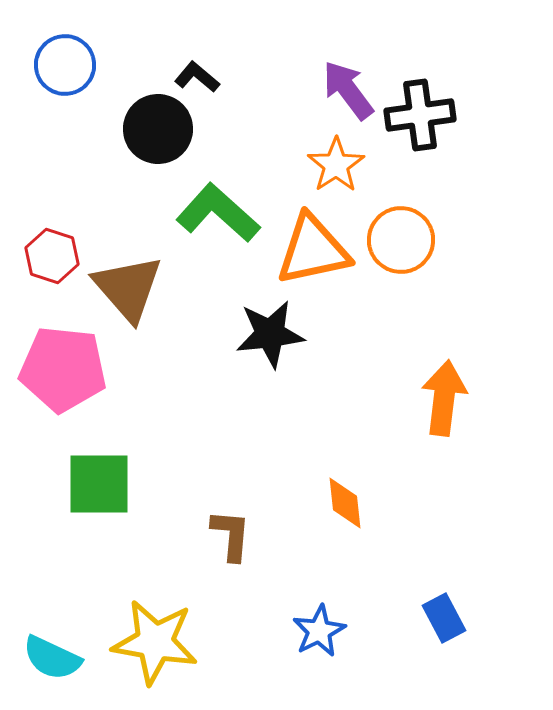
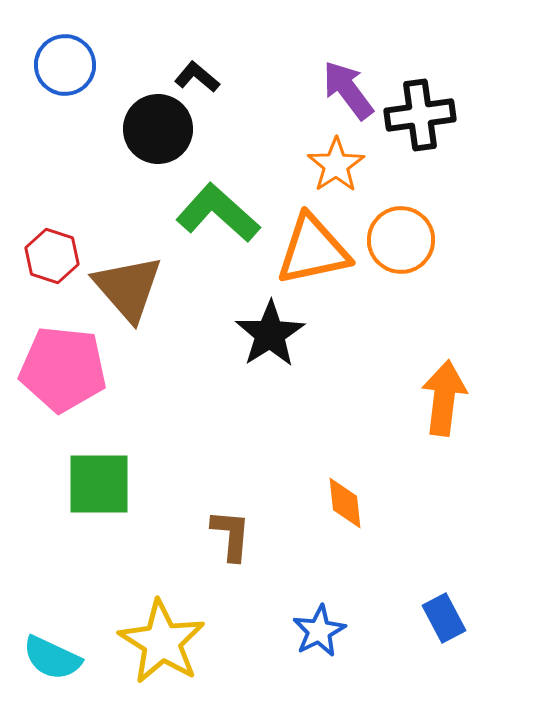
black star: rotated 26 degrees counterclockwise
yellow star: moved 7 px right; rotated 22 degrees clockwise
